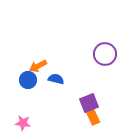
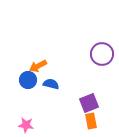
purple circle: moved 3 px left
blue semicircle: moved 5 px left, 5 px down
orange rectangle: moved 2 px left, 4 px down; rotated 14 degrees clockwise
pink star: moved 3 px right, 2 px down
